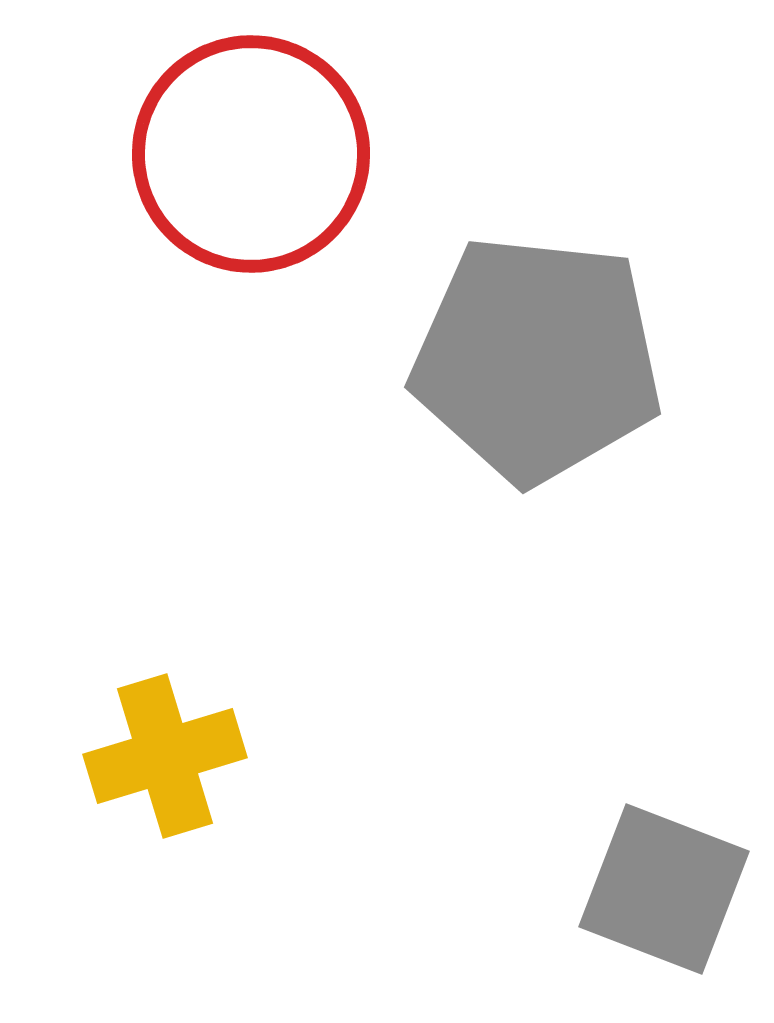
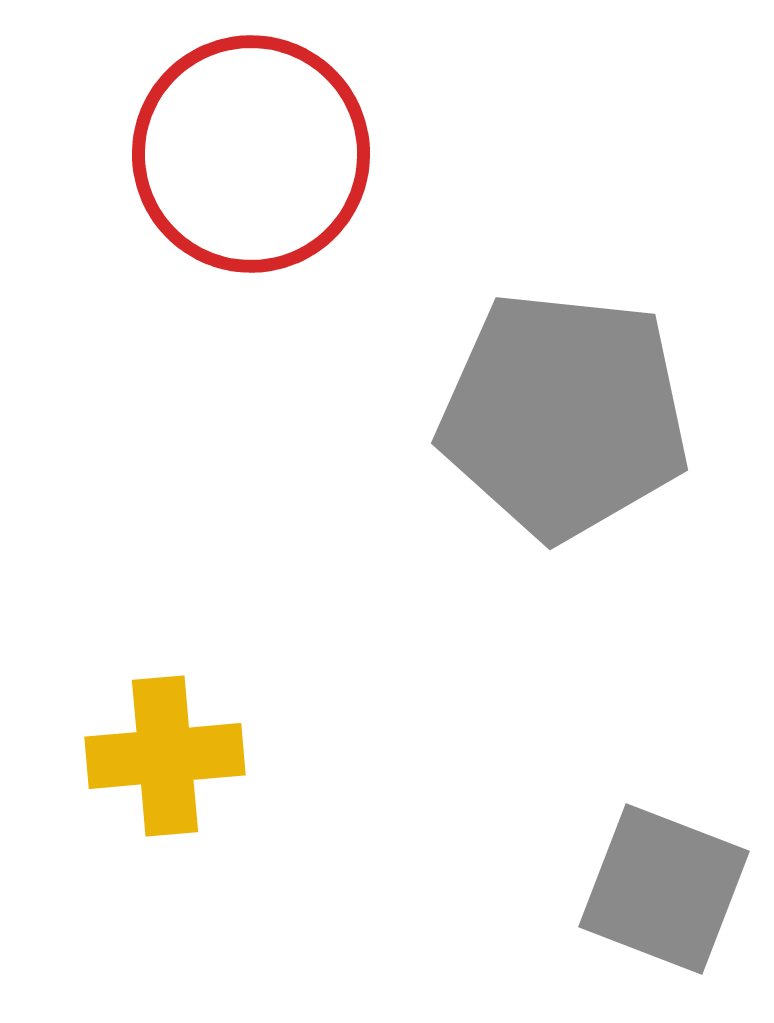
gray pentagon: moved 27 px right, 56 px down
yellow cross: rotated 12 degrees clockwise
